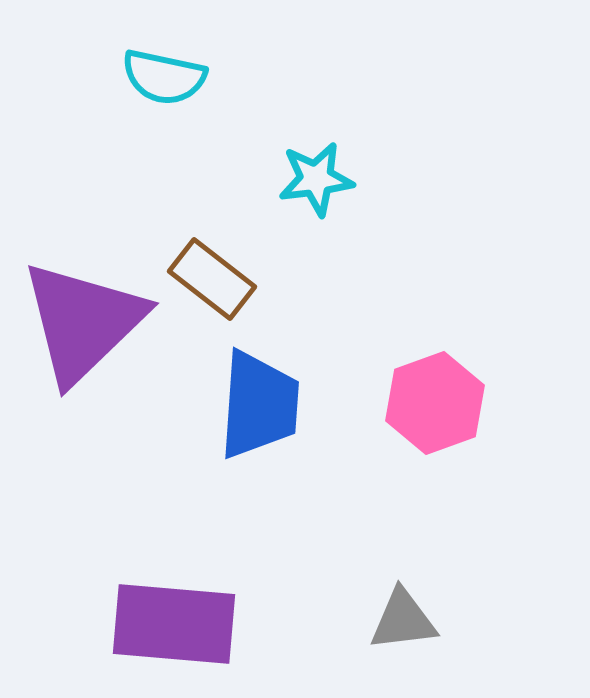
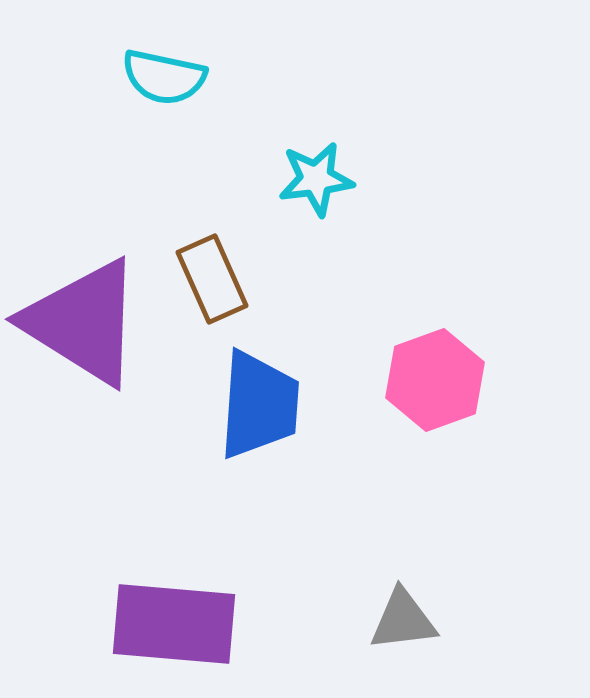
brown rectangle: rotated 28 degrees clockwise
purple triangle: rotated 44 degrees counterclockwise
pink hexagon: moved 23 px up
